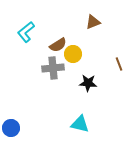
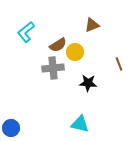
brown triangle: moved 1 px left, 3 px down
yellow circle: moved 2 px right, 2 px up
